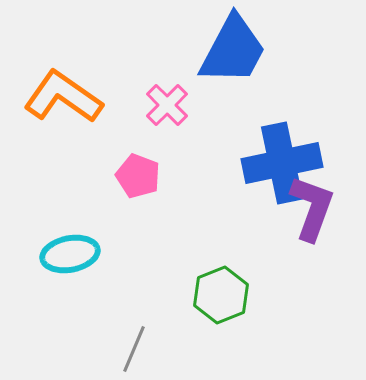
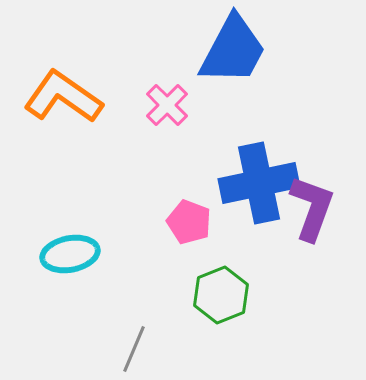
blue cross: moved 23 px left, 20 px down
pink pentagon: moved 51 px right, 46 px down
